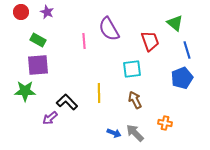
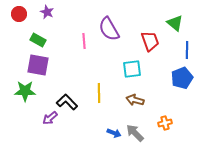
red circle: moved 2 px left, 2 px down
blue line: rotated 18 degrees clockwise
purple square: rotated 15 degrees clockwise
brown arrow: rotated 48 degrees counterclockwise
orange cross: rotated 24 degrees counterclockwise
